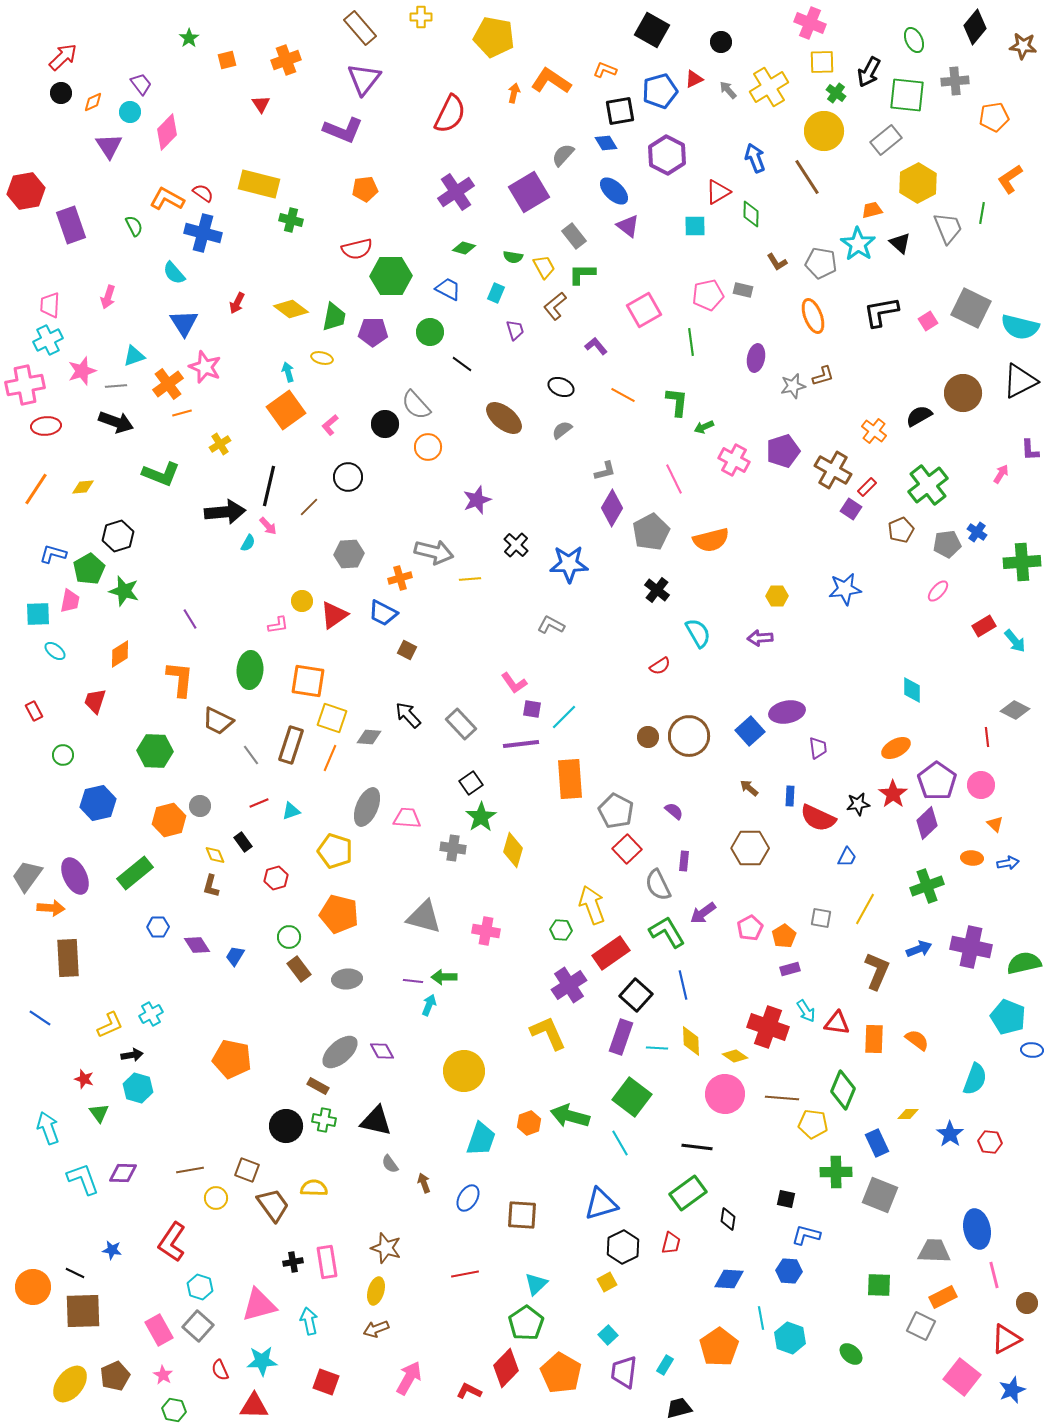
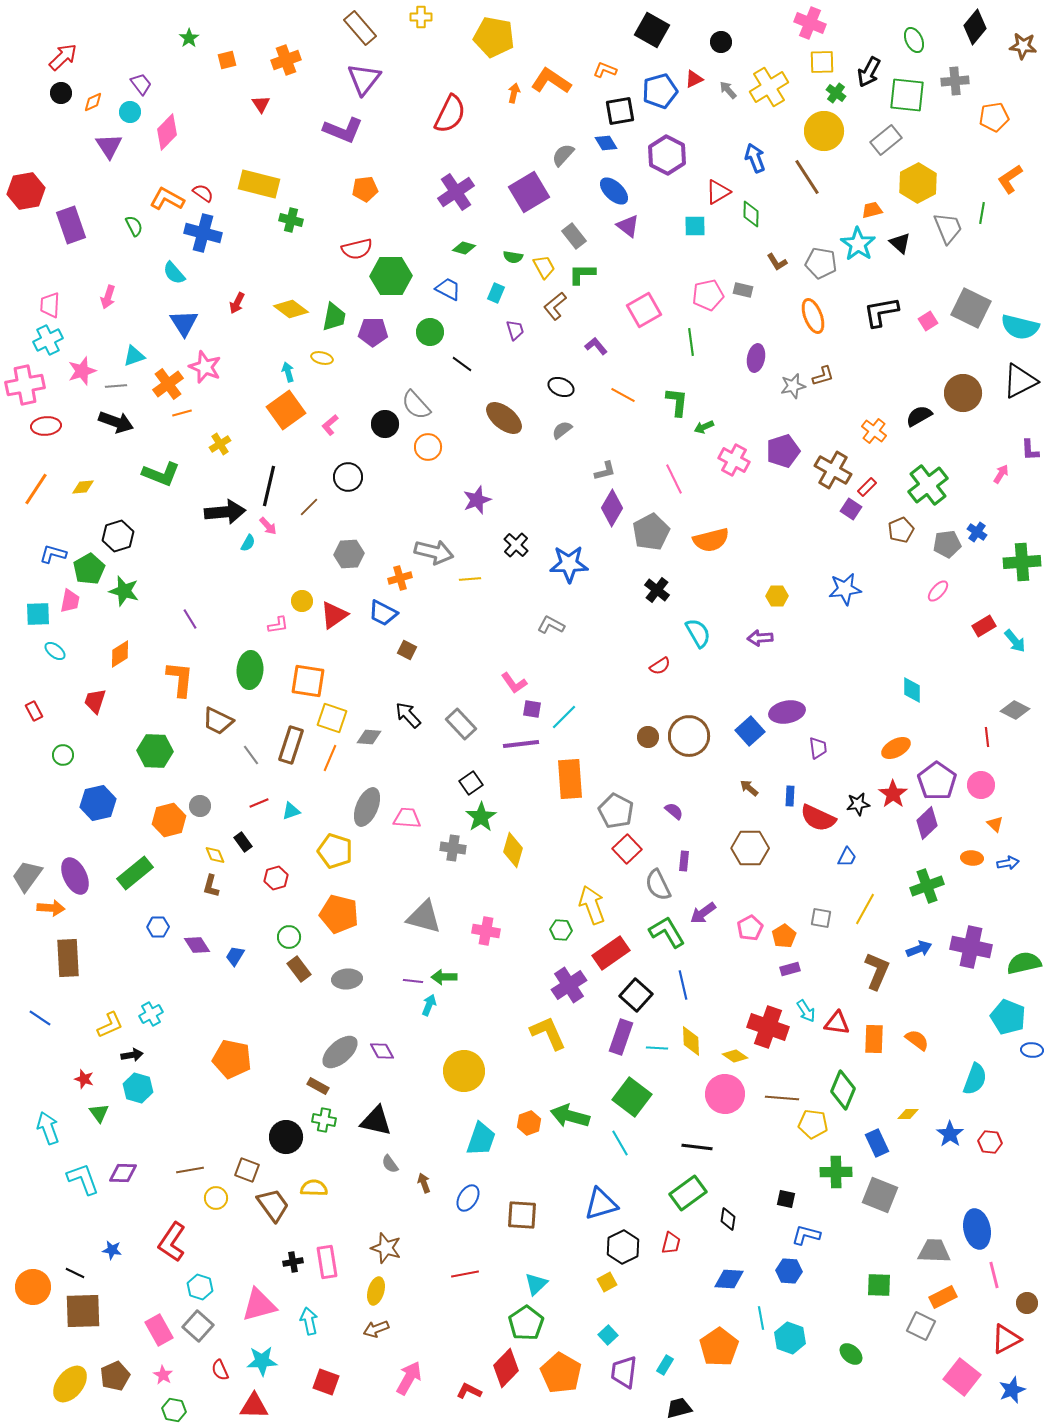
black circle at (286, 1126): moved 11 px down
